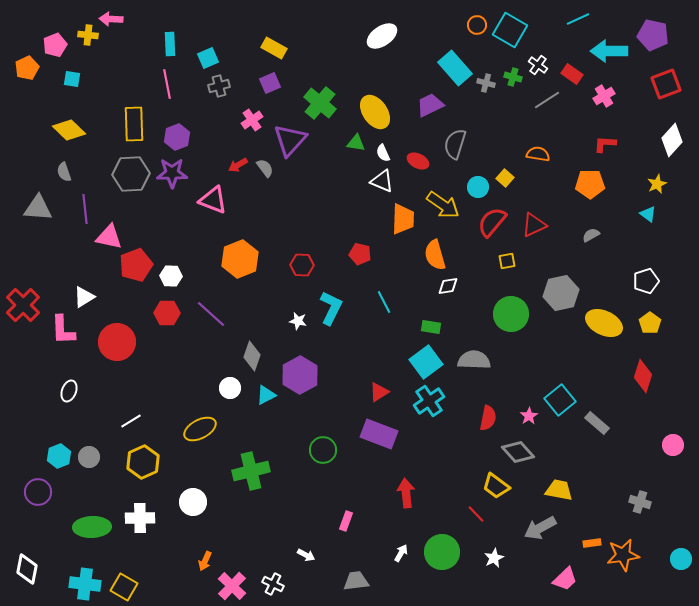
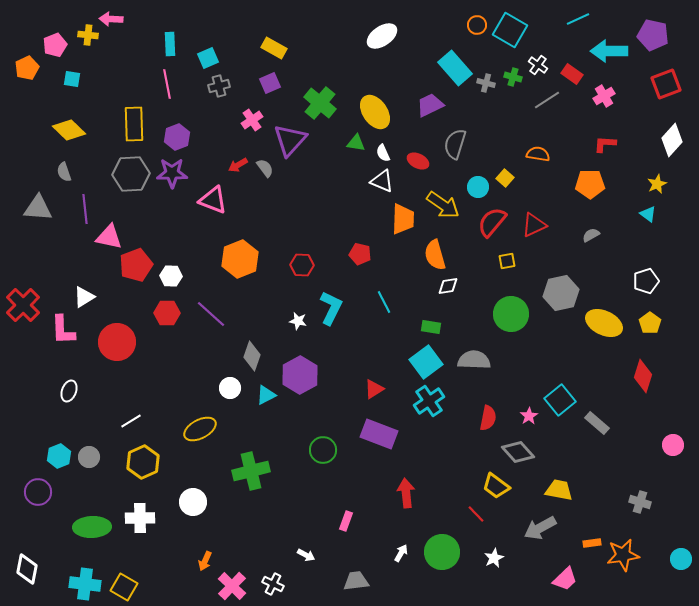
red triangle at (379, 392): moved 5 px left, 3 px up
